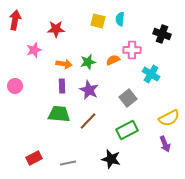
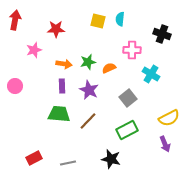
orange semicircle: moved 4 px left, 8 px down
